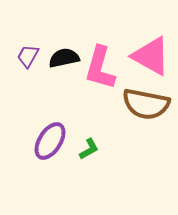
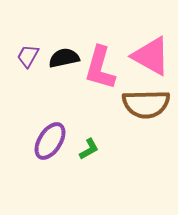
brown semicircle: rotated 12 degrees counterclockwise
